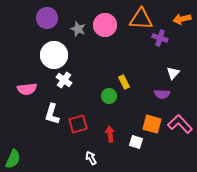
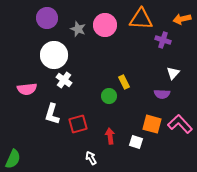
purple cross: moved 3 px right, 2 px down
red arrow: moved 2 px down
